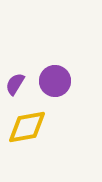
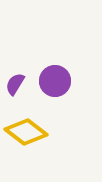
yellow diamond: moved 1 px left, 5 px down; rotated 48 degrees clockwise
